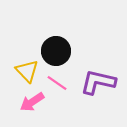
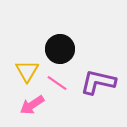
black circle: moved 4 px right, 2 px up
yellow triangle: rotated 15 degrees clockwise
pink arrow: moved 3 px down
